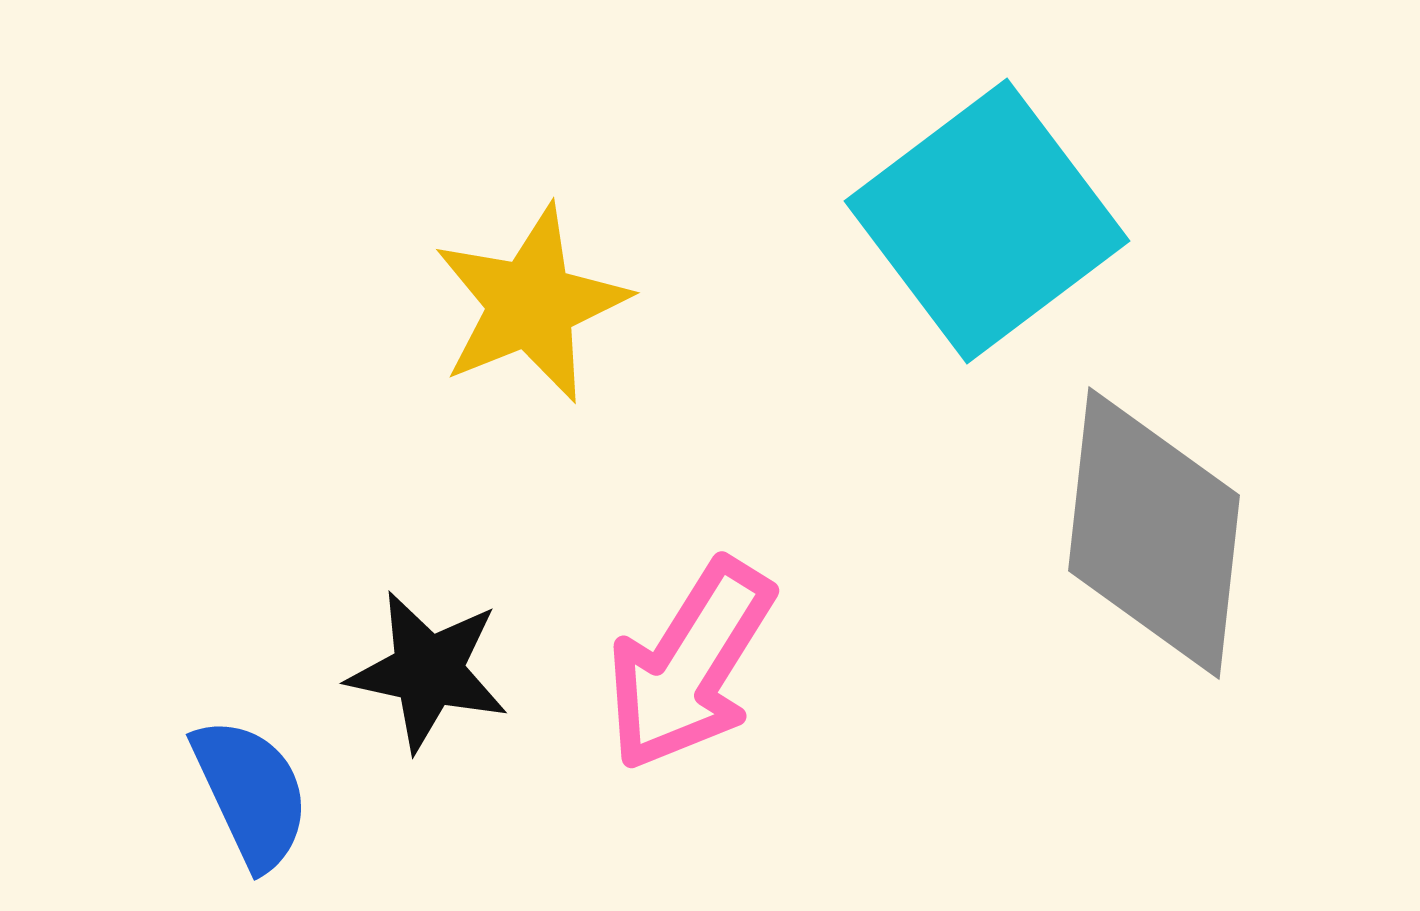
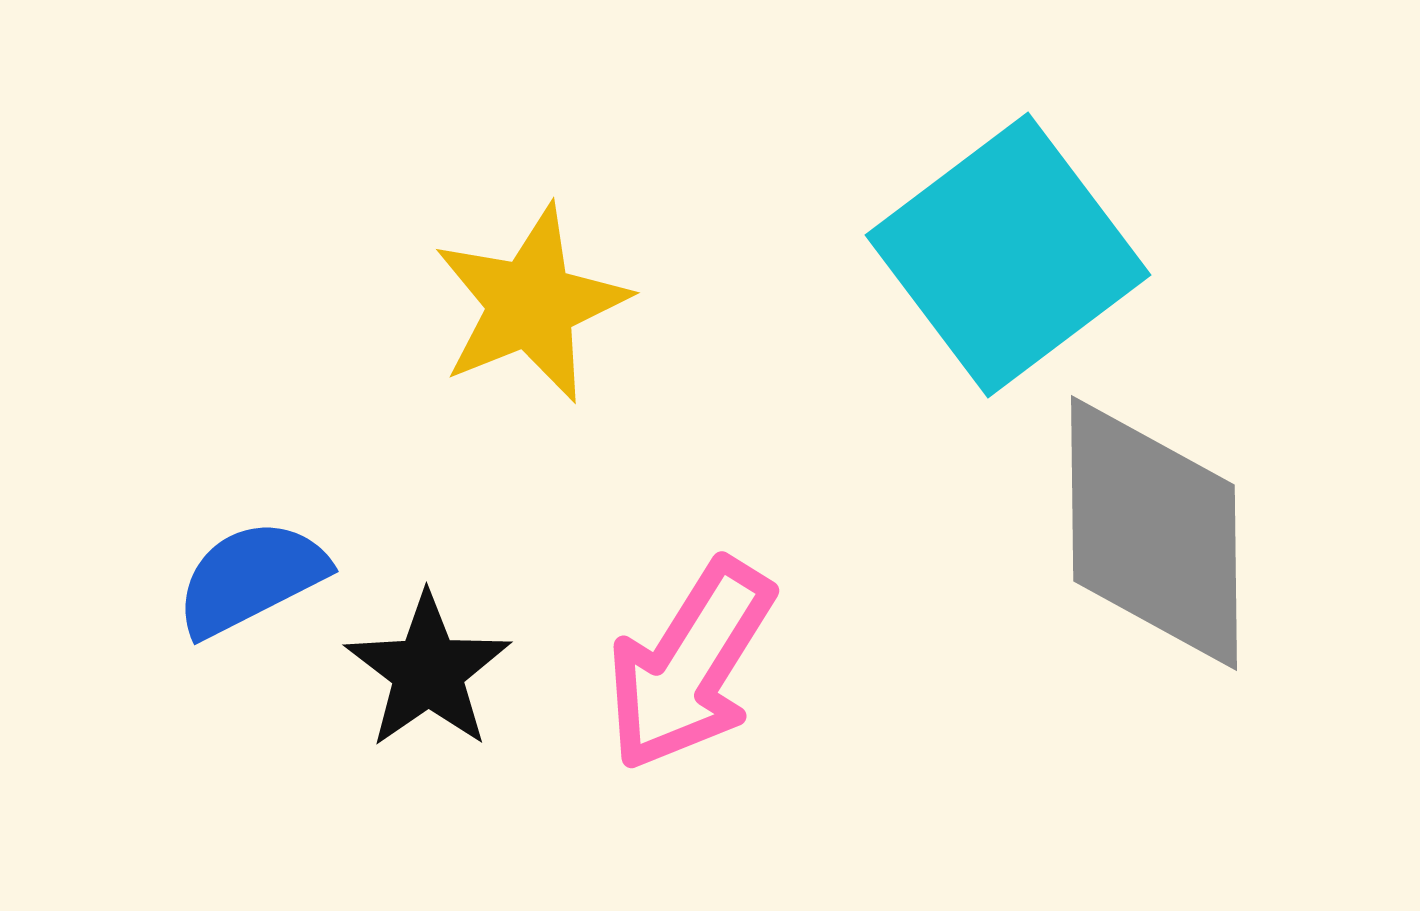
cyan square: moved 21 px right, 34 px down
gray diamond: rotated 7 degrees counterclockwise
black star: rotated 25 degrees clockwise
blue semicircle: moved 215 px up; rotated 92 degrees counterclockwise
